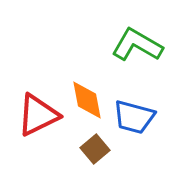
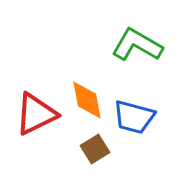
red triangle: moved 2 px left, 1 px up
brown square: rotated 8 degrees clockwise
